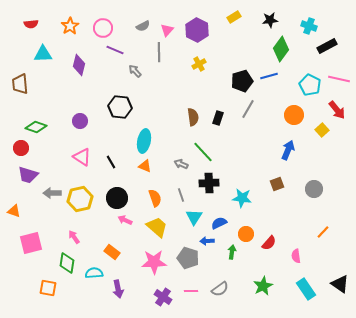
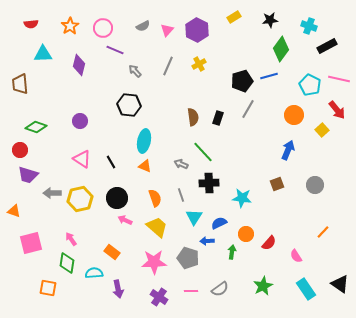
gray line at (159, 52): moved 9 px right, 14 px down; rotated 24 degrees clockwise
black hexagon at (120, 107): moved 9 px right, 2 px up
red circle at (21, 148): moved 1 px left, 2 px down
pink triangle at (82, 157): moved 2 px down
gray circle at (314, 189): moved 1 px right, 4 px up
pink arrow at (74, 237): moved 3 px left, 2 px down
pink semicircle at (296, 256): rotated 24 degrees counterclockwise
purple cross at (163, 297): moved 4 px left
